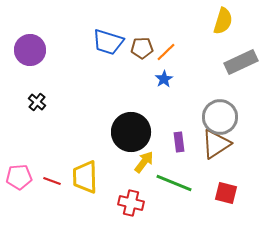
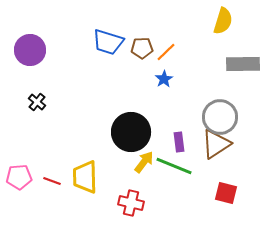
gray rectangle: moved 2 px right, 2 px down; rotated 24 degrees clockwise
green line: moved 17 px up
